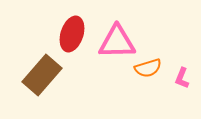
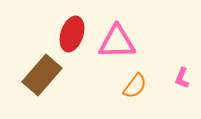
orange semicircle: moved 13 px left, 18 px down; rotated 36 degrees counterclockwise
